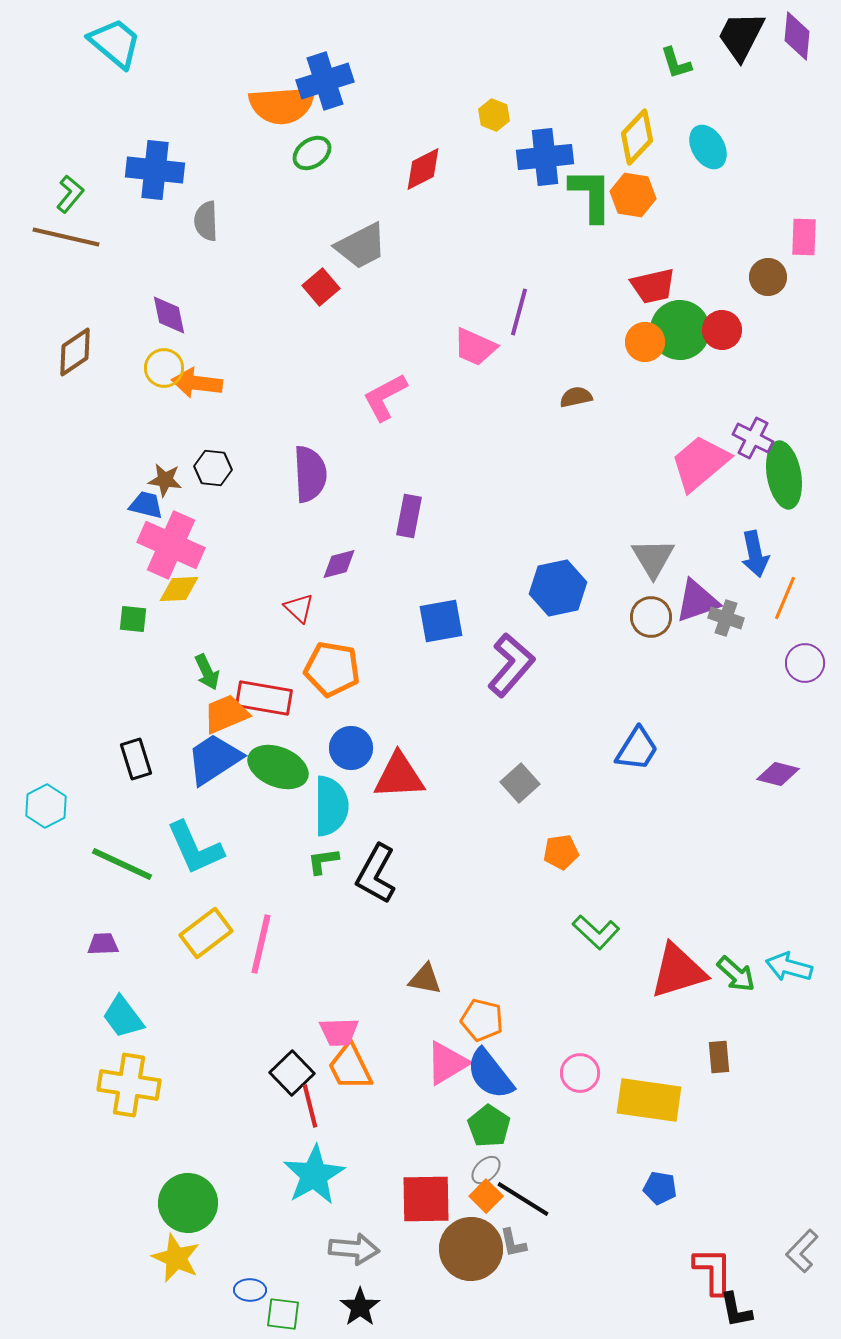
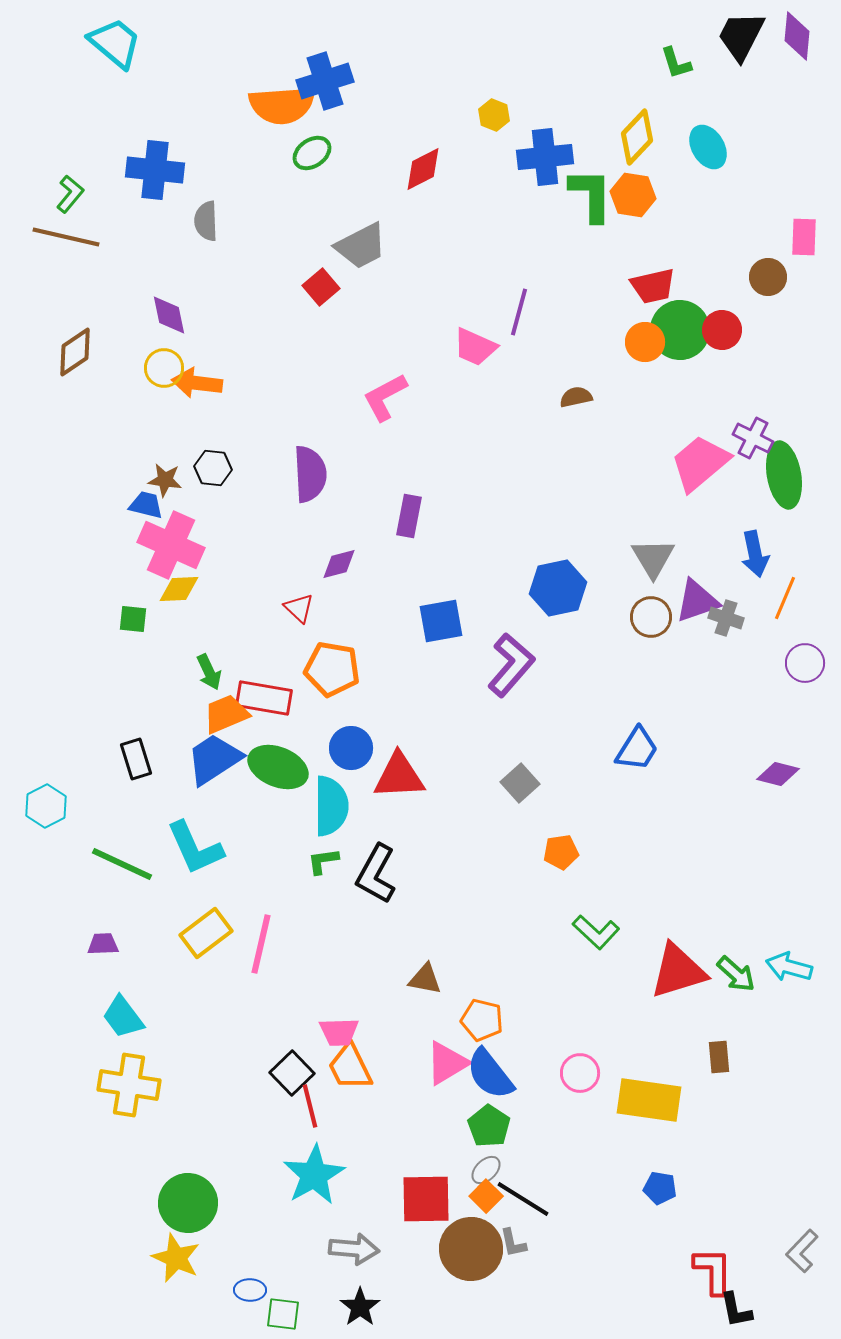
green arrow at (207, 672): moved 2 px right
